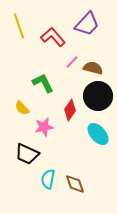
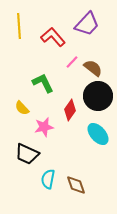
yellow line: rotated 15 degrees clockwise
brown semicircle: rotated 24 degrees clockwise
brown diamond: moved 1 px right, 1 px down
